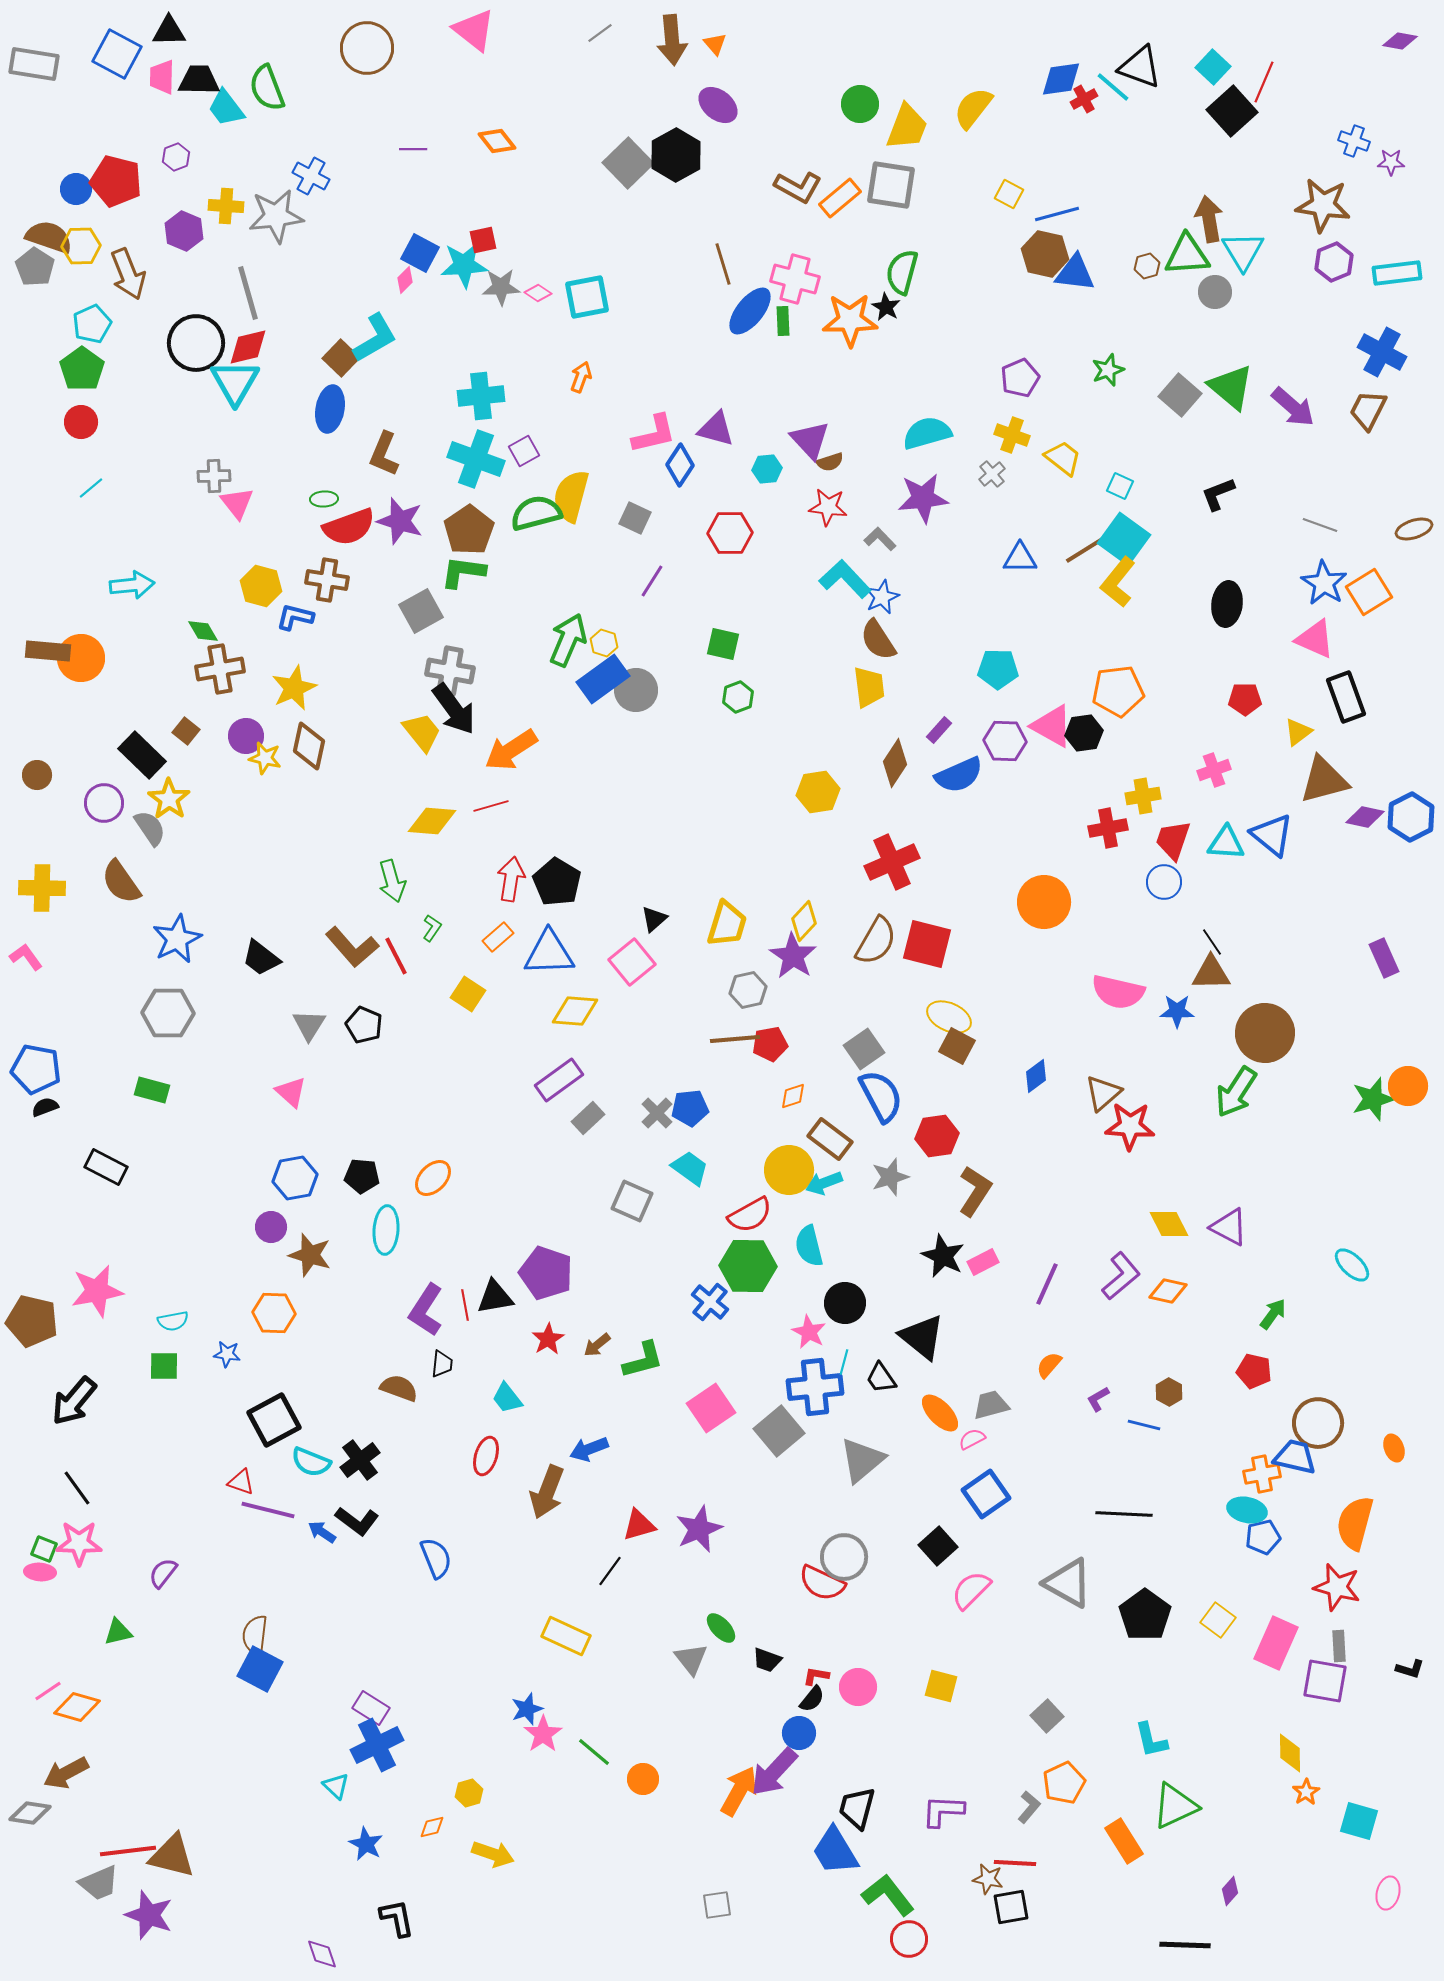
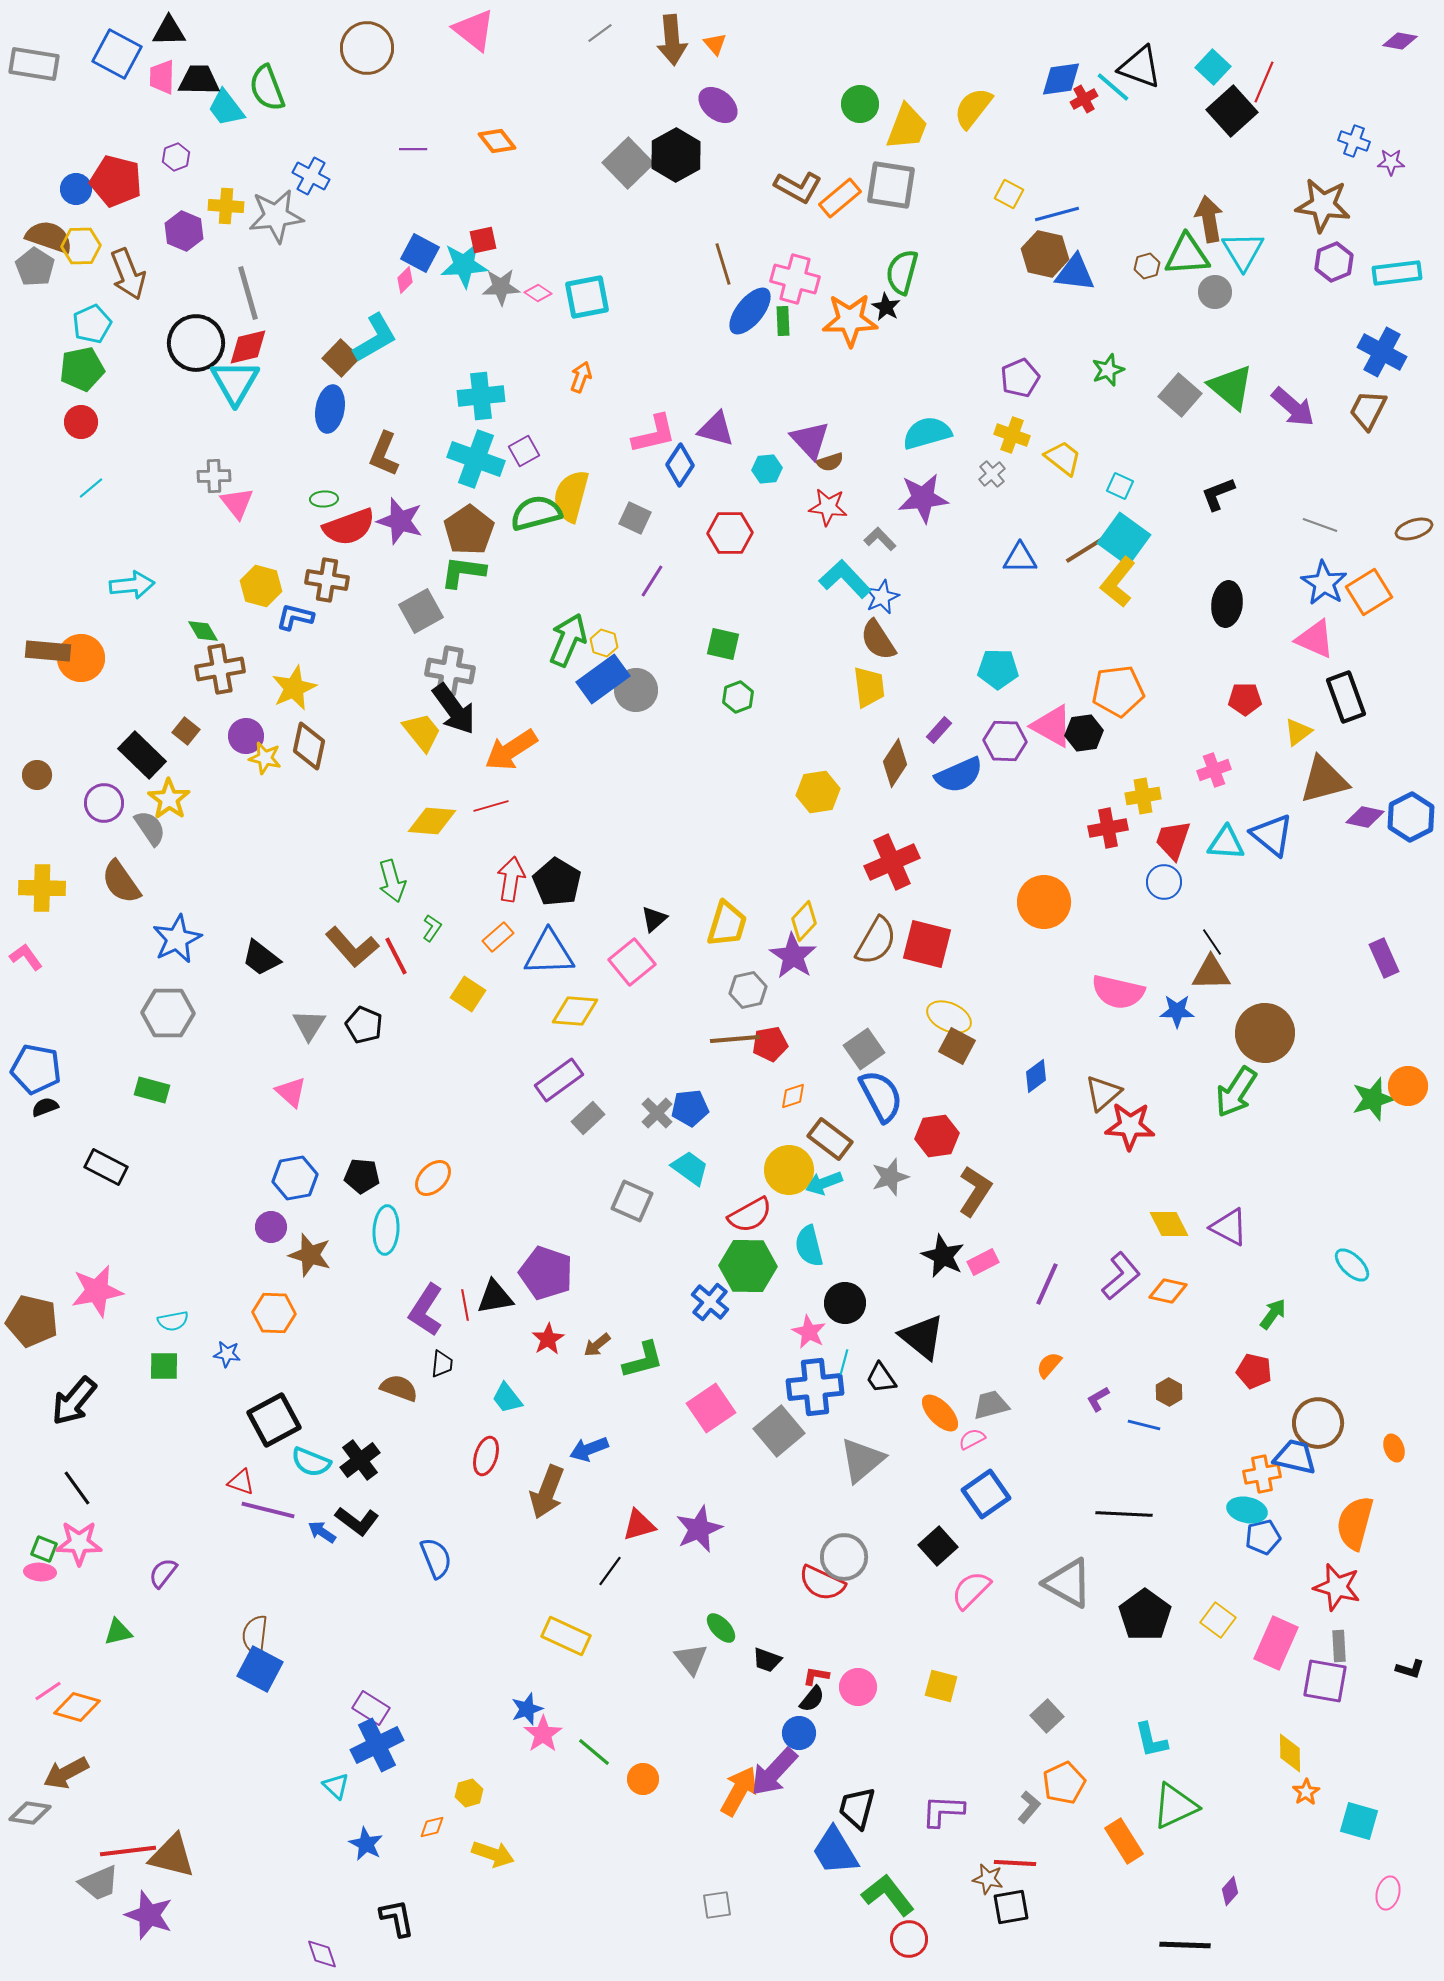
green pentagon at (82, 369): rotated 24 degrees clockwise
